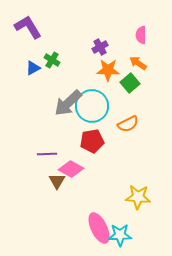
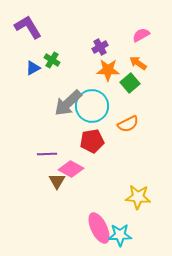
pink semicircle: rotated 60 degrees clockwise
